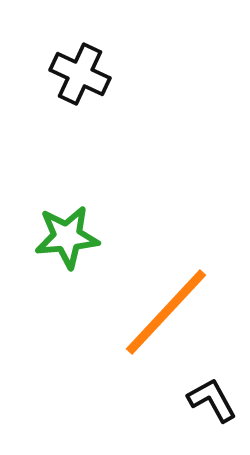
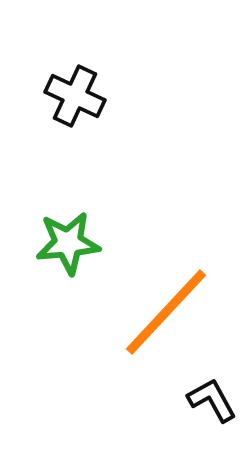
black cross: moved 5 px left, 22 px down
green star: moved 1 px right, 6 px down
